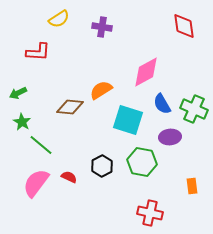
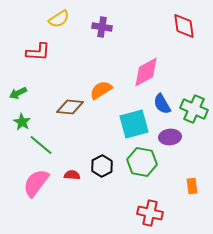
cyan square: moved 6 px right, 4 px down; rotated 32 degrees counterclockwise
red semicircle: moved 3 px right, 2 px up; rotated 21 degrees counterclockwise
